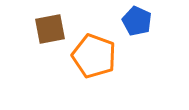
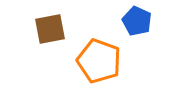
orange pentagon: moved 5 px right, 5 px down
